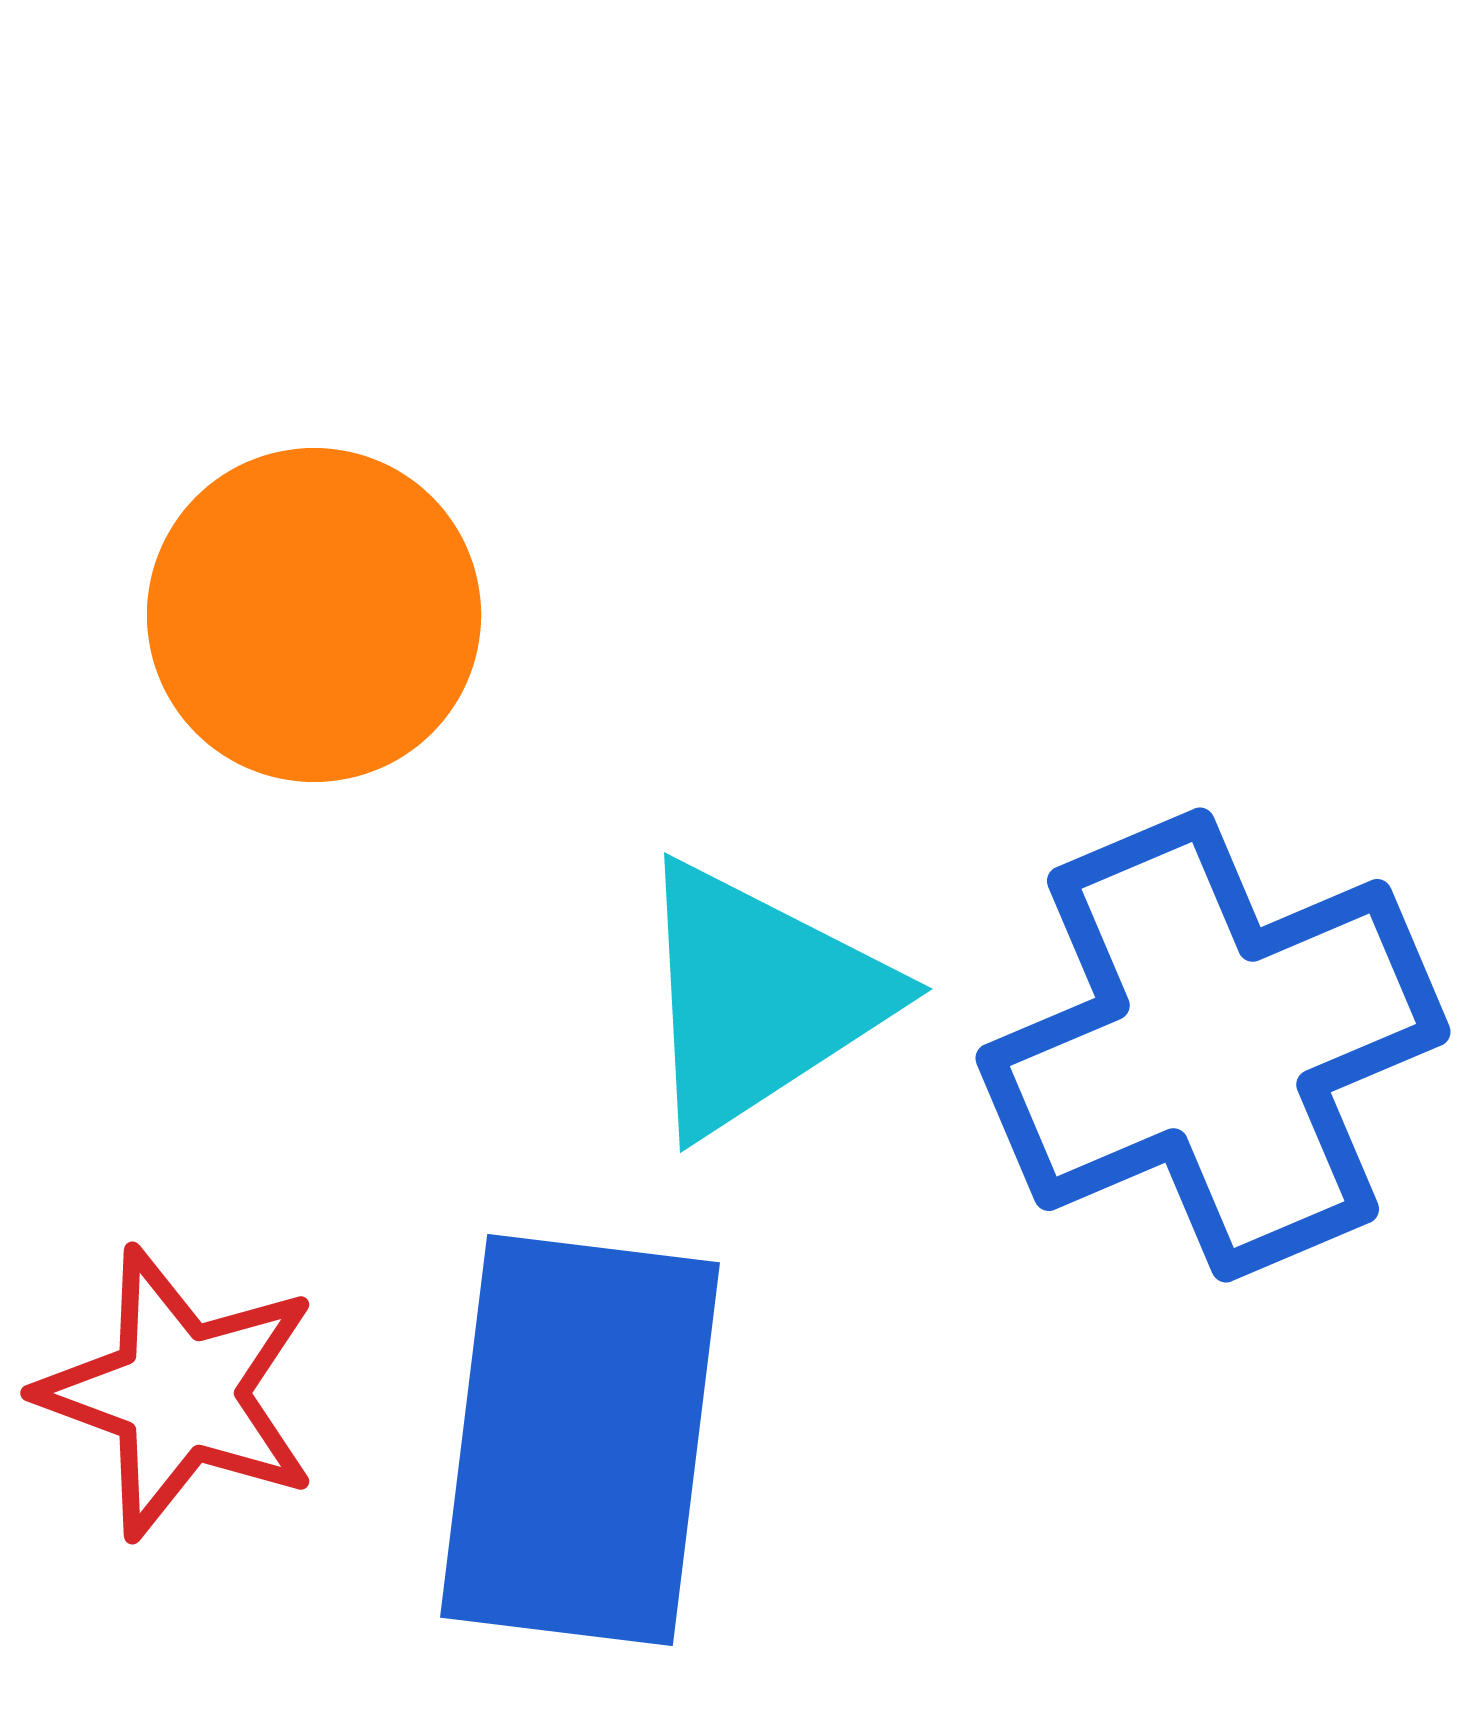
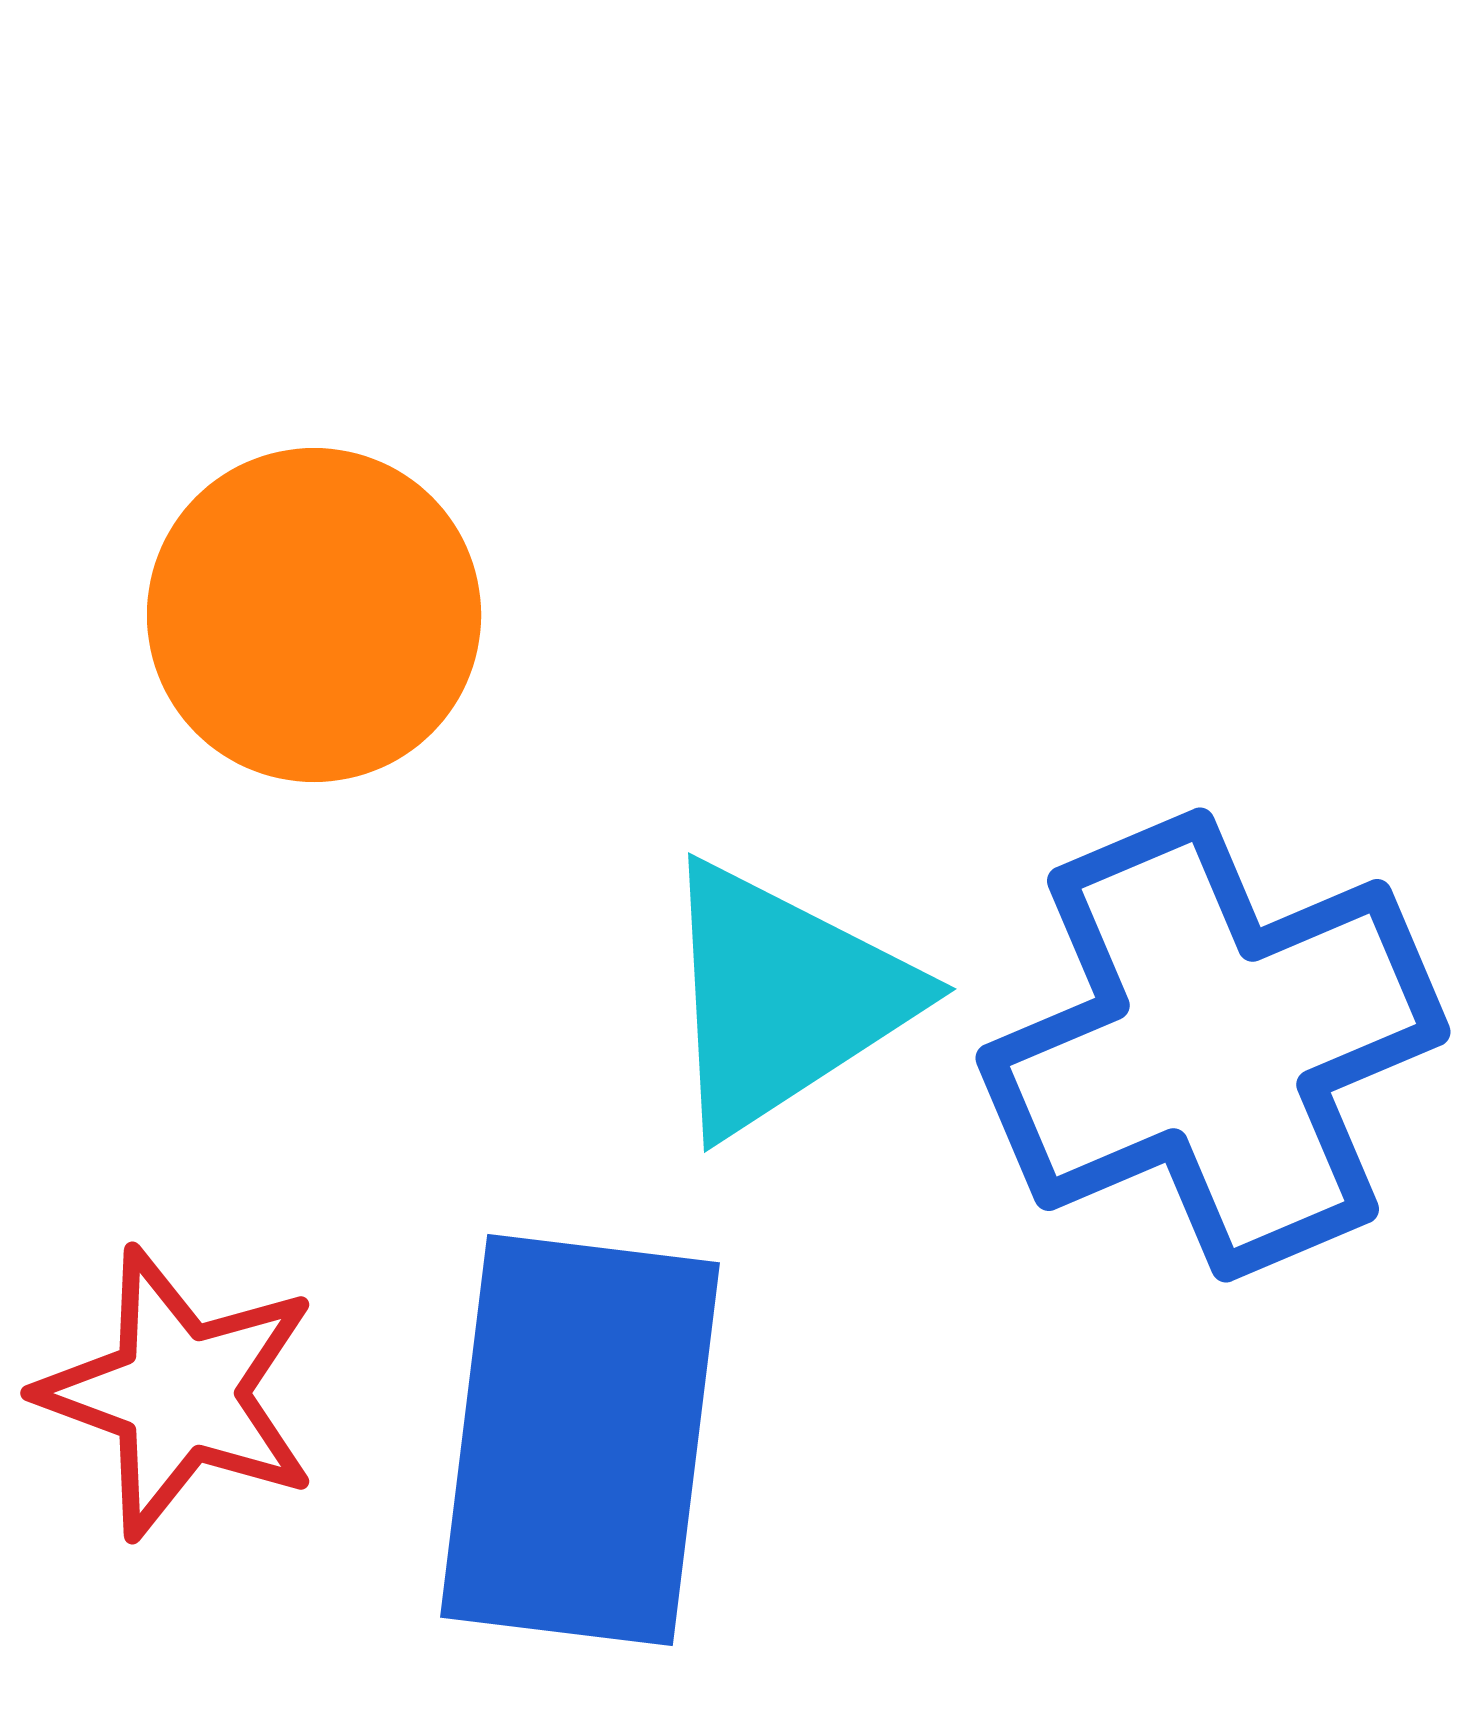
cyan triangle: moved 24 px right
